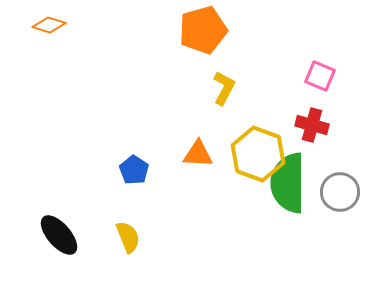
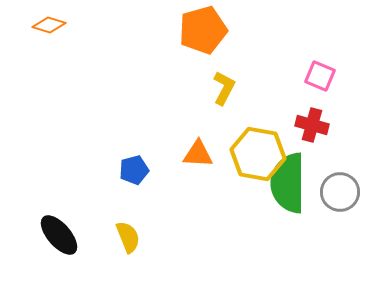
yellow hexagon: rotated 10 degrees counterclockwise
blue pentagon: rotated 24 degrees clockwise
